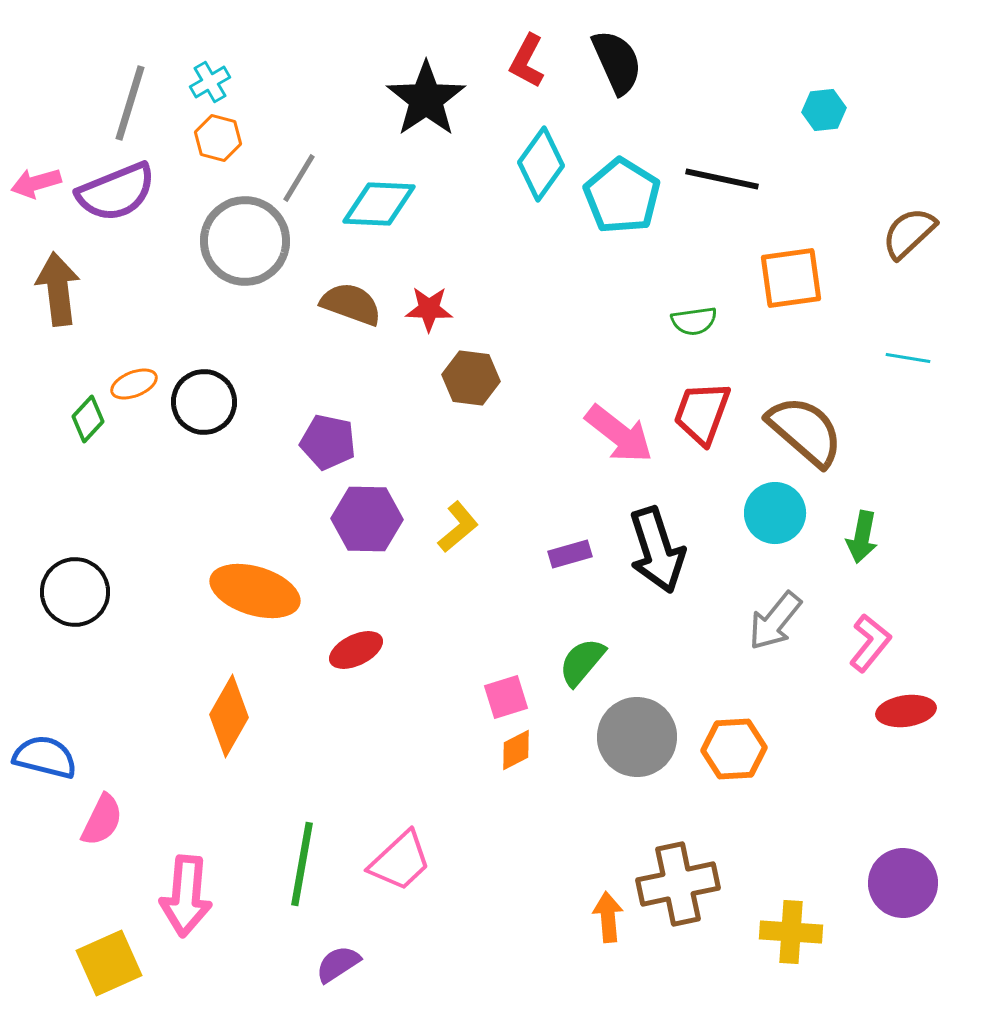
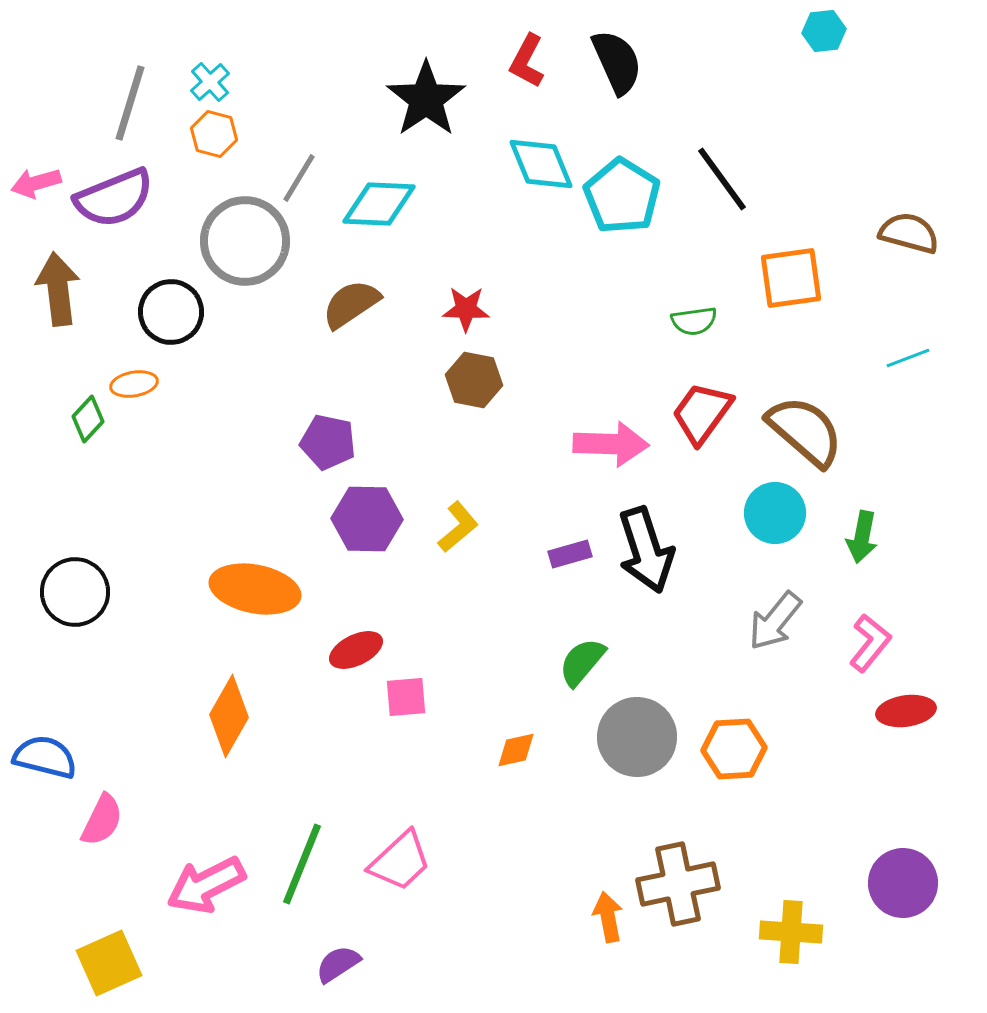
cyan cross at (210, 82): rotated 12 degrees counterclockwise
cyan hexagon at (824, 110): moved 79 px up
orange hexagon at (218, 138): moved 4 px left, 4 px up
cyan diamond at (541, 164): rotated 58 degrees counterclockwise
black line at (722, 179): rotated 42 degrees clockwise
purple semicircle at (116, 192): moved 2 px left, 6 px down
brown semicircle at (909, 233): rotated 58 degrees clockwise
brown semicircle at (351, 304): rotated 54 degrees counterclockwise
red star at (429, 309): moved 37 px right
cyan line at (908, 358): rotated 30 degrees counterclockwise
brown hexagon at (471, 378): moved 3 px right, 2 px down; rotated 4 degrees clockwise
orange ellipse at (134, 384): rotated 12 degrees clockwise
black circle at (204, 402): moved 33 px left, 90 px up
red trapezoid at (702, 413): rotated 16 degrees clockwise
pink arrow at (619, 434): moved 8 px left, 10 px down; rotated 36 degrees counterclockwise
black arrow at (657, 550): moved 11 px left
orange ellipse at (255, 591): moved 2 px up; rotated 6 degrees counterclockwise
pink square at (506, 697): moved 100 px left; rotated 12 degrees clockwise
orange diamond at (516, 750): rotated 15 degrees clockwise
green line at (302, 864): rotated 12 degrees clockwise
pink arrow at (186, 896): moved 20 px right, 11 px up; rotated 58 degrees clockwise
orange arrow at (608, 917): rotated 6 degrees counterclockwise
